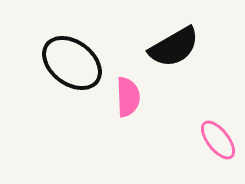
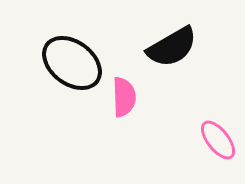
black semicircle: moved 2 px left
pink semicircle: moved 4 px left
